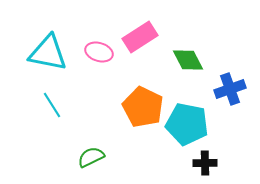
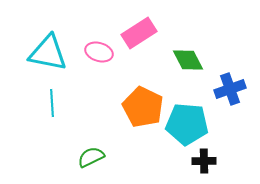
pink rectangle: moved 1 px left, 4 px up
cyan line: moved 2 px up; rotated 28 degrees clockwise
cyan pentagon: rotated 6 degrees counterclockwise
black cross: moved 1 px left, 2 px up
